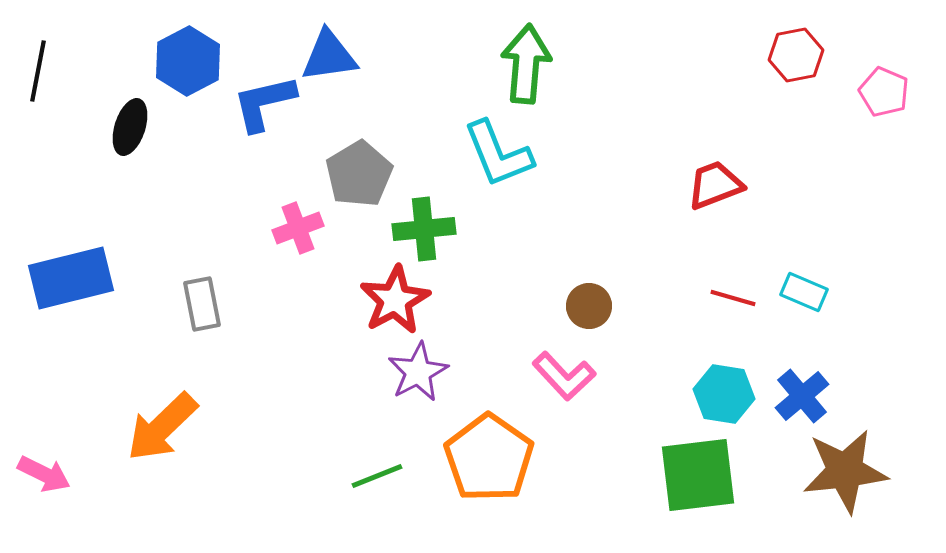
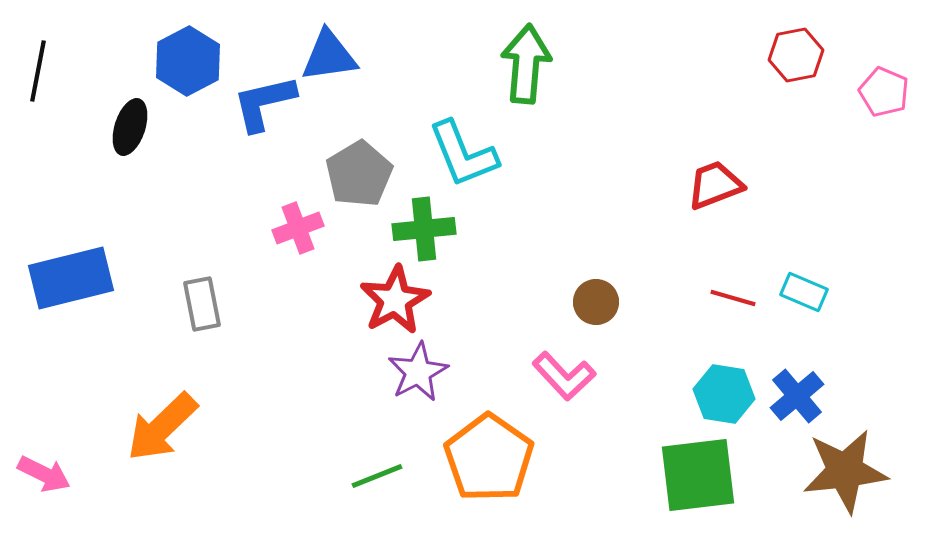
cyan L-shape: moved 35 px left
brown circle: moved 7 px right, 4 px up
blue cross: moved 5 px left
